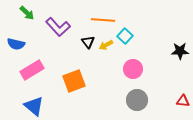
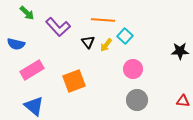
yellow arrow: rotated 24 degrees counterclockwise
